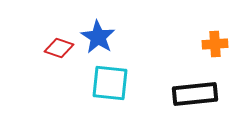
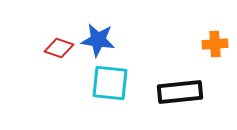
blue star: moved 3 px down; rotated 24 degrees counterclockwise
black rectangle: moved 15 px left, 2 px up
